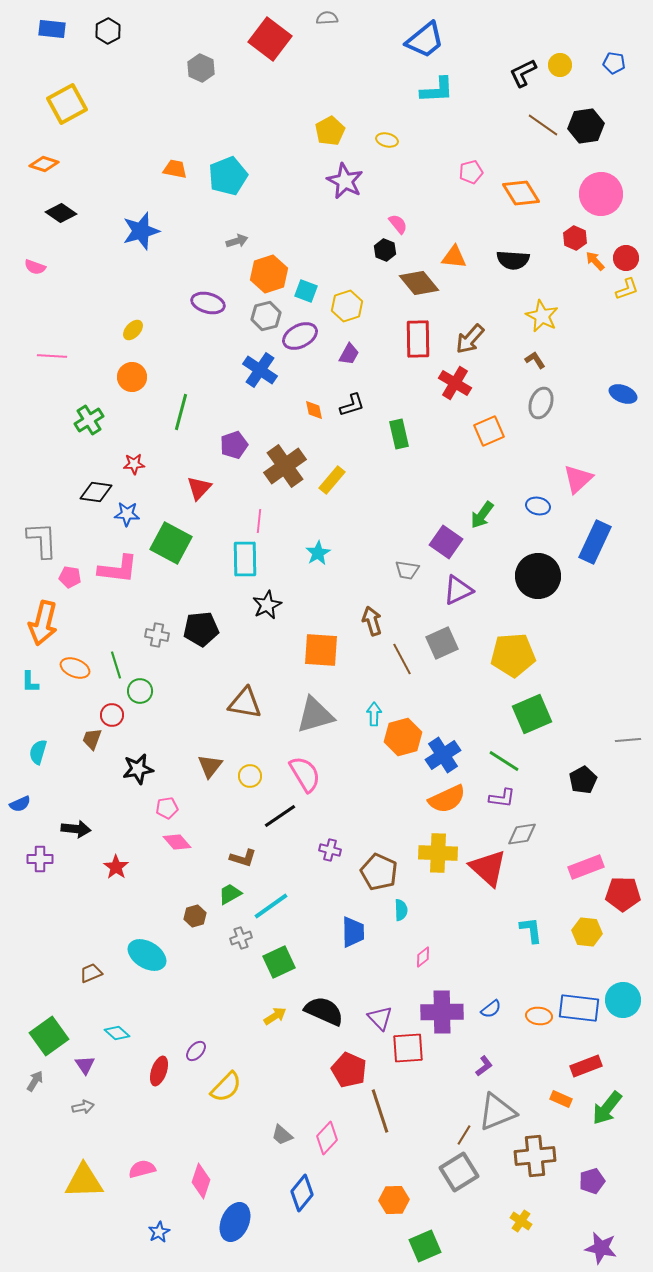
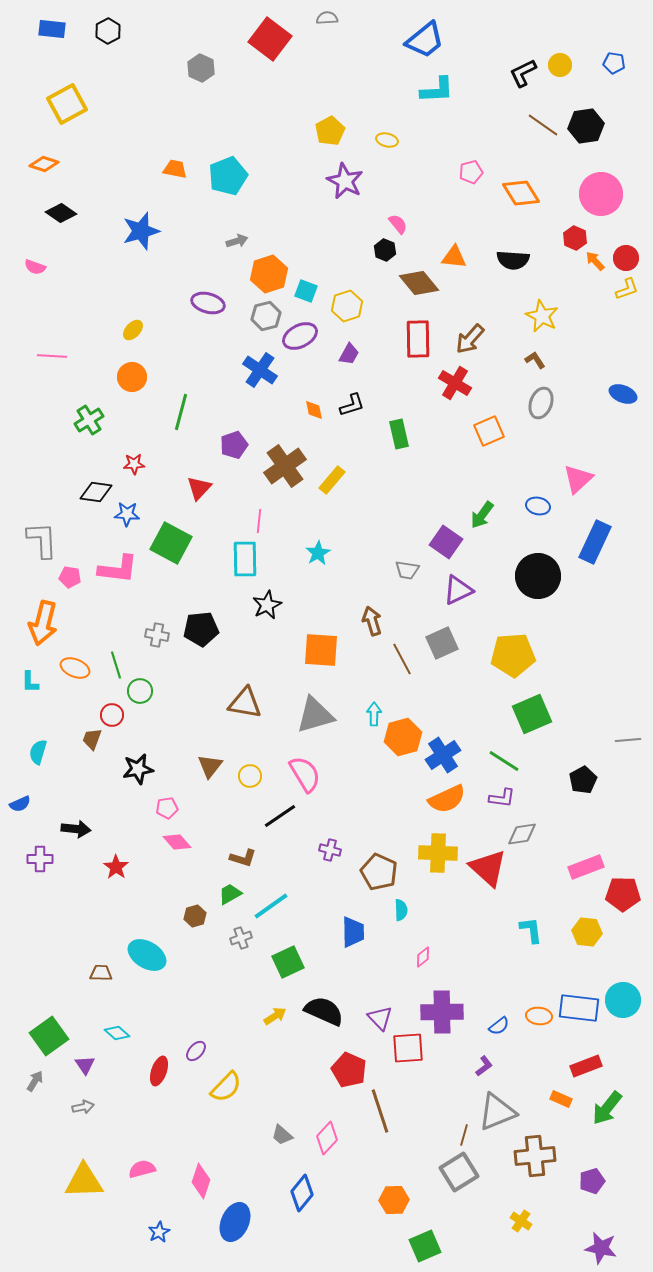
green square at (279, 962): moved 9 px right
brown trapezoid at (91, 973): moved 10 px right; rotated 25 degrees clockwise
blue semicircle at (491, 1009): moved 8 px right, 17 px down
brown line at (464, 1135): rotated 15 degrees counterclockwise
